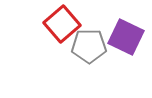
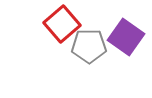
purple square: rotated 9 degrees clockwise
